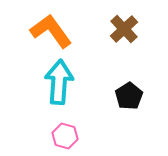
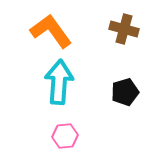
brown cross: rotated 32 degrees counterclockwise
black pentagon: moved 4 px left, 4 px up; rotated 16 degrees clockwise
pink hexagon: rotated 20 degrees counterclockwise
